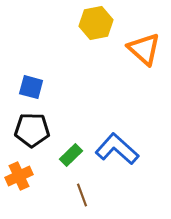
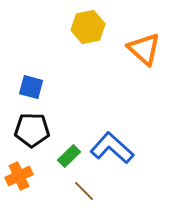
yellow hexagon: moved 8 px left, 4 px down
blue L-shape: moved 5 px left, 1 px up
green rectangle: moved 2 px left, 1 px down
brown line: moved 2 px right, 4 px up; rotated 25 degrees counterclockwise
